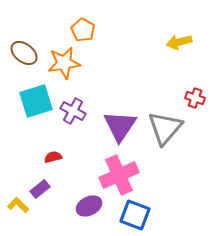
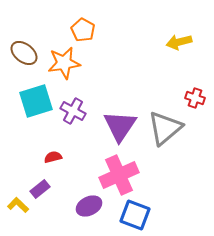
gray triangle: rotated 9 degrees clockwise
